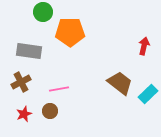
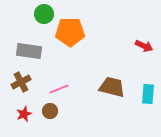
green circle: moved 1 px right, 2 px down
red arrow: rotated 102 degrees clockwise
brown trapezoid: moved 8 px left, 4 px down; rotated 24 degrees counterclockwise
pink line: rotated 12 degrees counterclockwise
cyan rectangle: rotated 42 degrees counterclockwise
